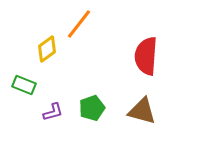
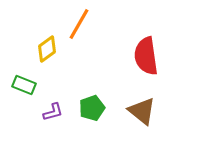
orange line: rotated 8 degrees counterclockwise
red semicircle: rotated 12 degrees counterclockwise
brown triangle: rotated 24 degrees clockwise
